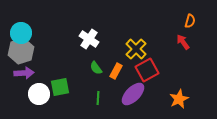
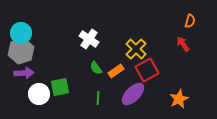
red arrow: moved 2 px down
orange rectangle: rotated 28 degrees clockwise
